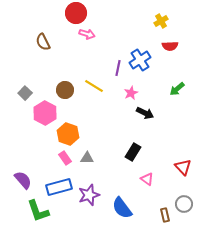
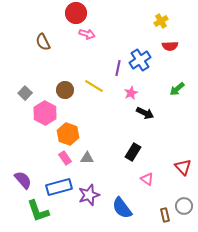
gray circle: moved 2 px down
